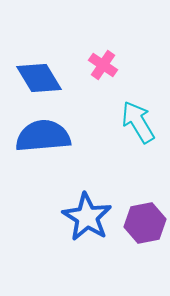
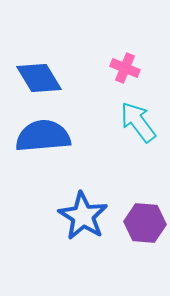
pink cross: moved 22 px right, 3 px down; rotated 12 degrees counterclockwise
cyan arrow: rotated 6 degrees counterclockwise
blue star: moved 4 px left, 1 px up
purple hexagon: rotated 15 degrees clockwise
